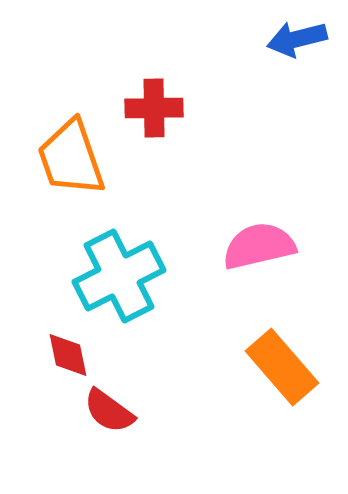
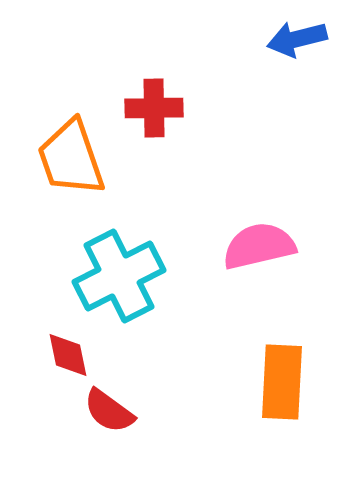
orange rectangle: moved 15 px down; rotated 44 degrees clockwise
